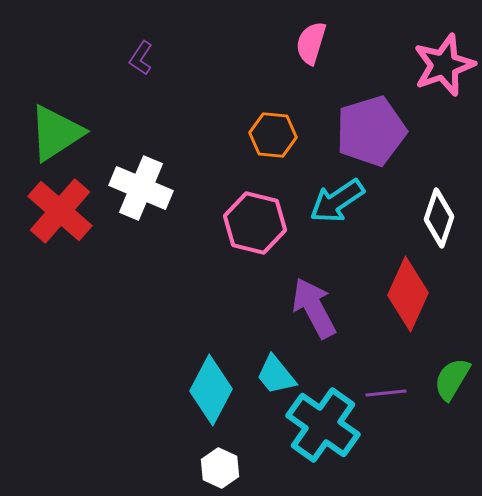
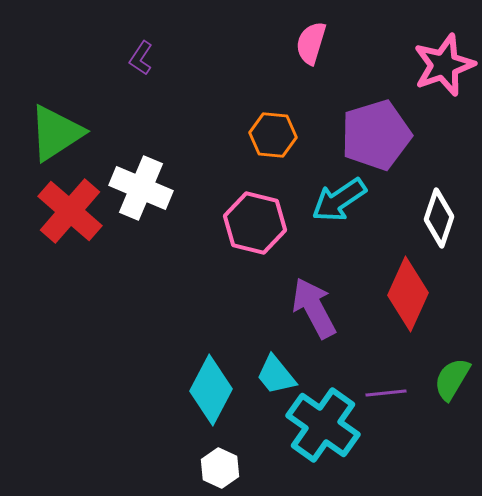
purple pentagon: moved 5 px right, 4 px down
cyan arrow: moved 2 px right, 1 px up
red cross: moved 10 px right
